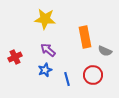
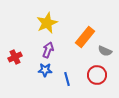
yellow star: moved 2 px right, 4 px down; rotated 30 degrees counterclockwise
orange rectangle: rotated 50 degrees clockwise
purple arrow: rotated 70 degrees clockwise
blue star: rotated 24 degrees clockwise
red circle: moved 4 px right
